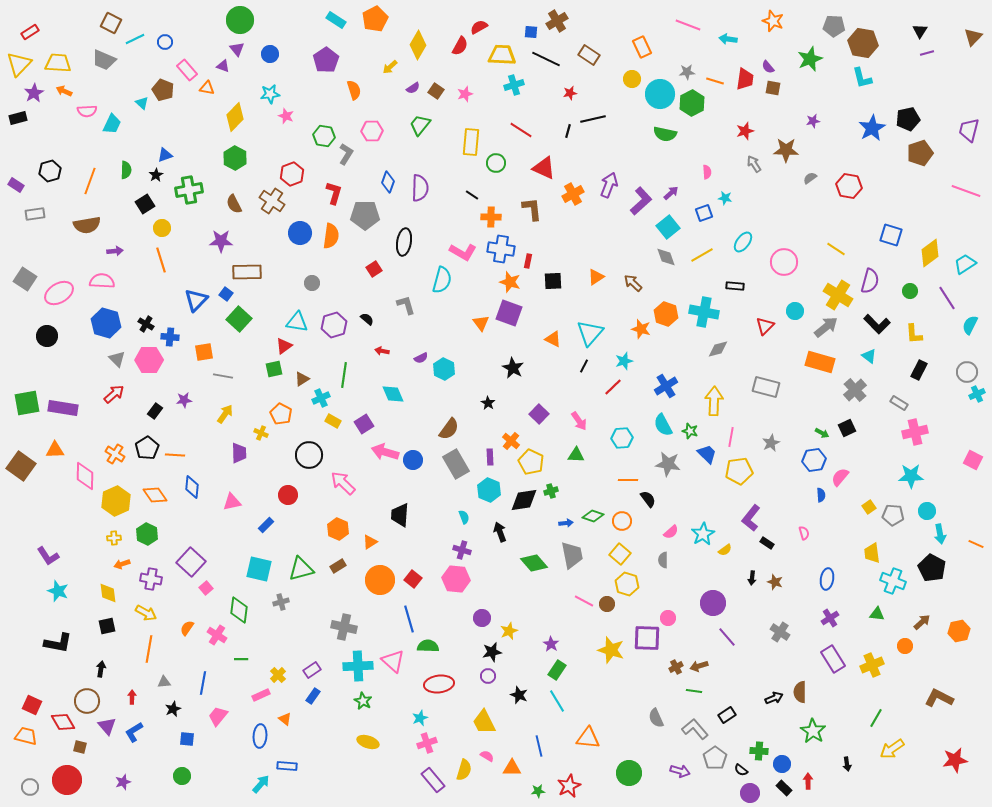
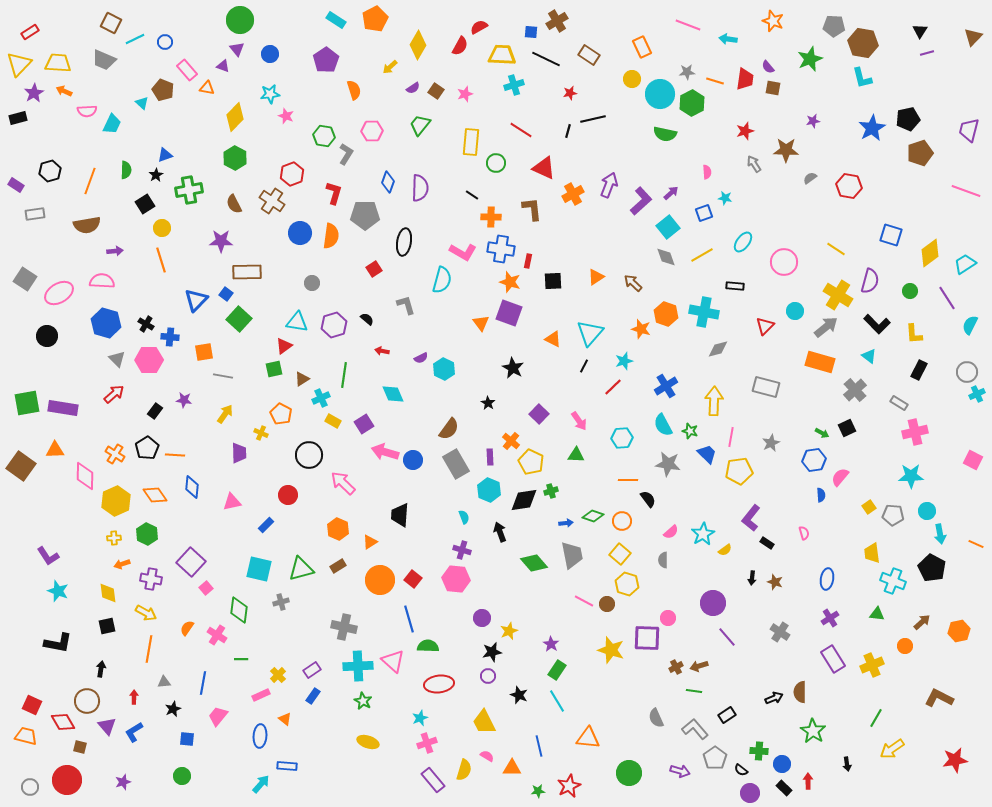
purple star at (184, 400): rotated 14 degrees clockwise
red arrow at (132, 697): moved 2 px right
